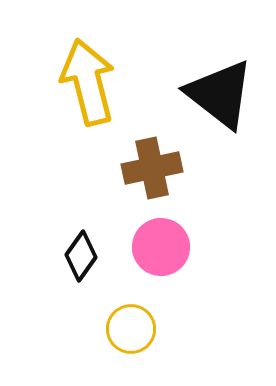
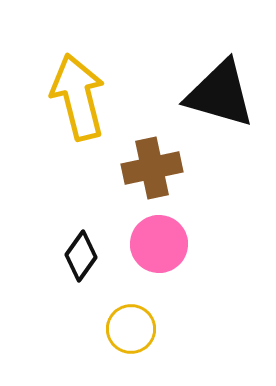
yellow arrow: moved 10 px left, 15 px down
black triangle: rotated 22 degrees counterclockwise
pink circle: moved 2 px left, 3 px up
